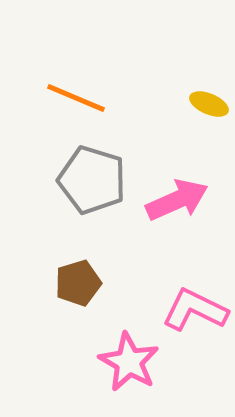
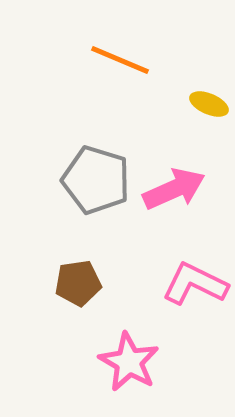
orange line: moved 44 px right, 38 px up
gray pentagon: moved 4 px right
pink arrow: moved 3 px left, 11 px up
brown pentagon: rotated 9 degrees clockwise
pink L-shape: moved 26 px up
